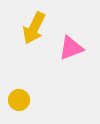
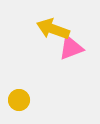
yellow arrow: moved 19 px right, 1 px down; rotated 84 degrees clockwise
